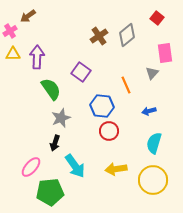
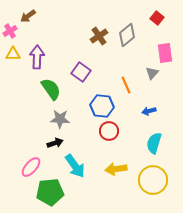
gray star: moved 1 px left, 1 px down; rotated 24 degrees clockwise
black arrow: rotated 126 degrees counterclockwise
